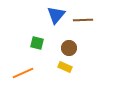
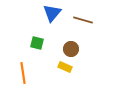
blue triangle: moved 4 px left, 2 px up
brown line: rotated 18 degrees clockwise
brown circle: moved 2 px right, 1 px down
orange line: rotated 75 degrees counterclockwise
